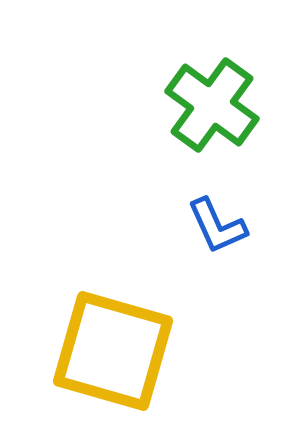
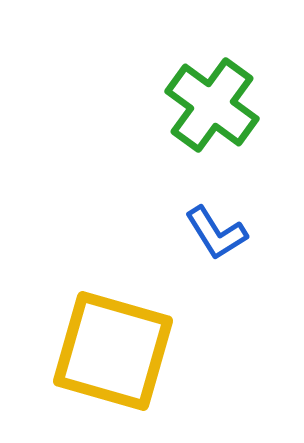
blue L-shape: moved 1 px left, 7 px down; rotated 8 degrees counterclockwise
